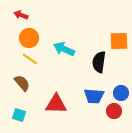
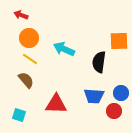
brown semicircle: moved 4 px right, 3 px up
